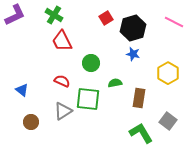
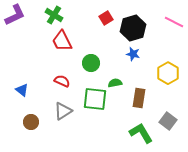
green square: moved 7 px right
